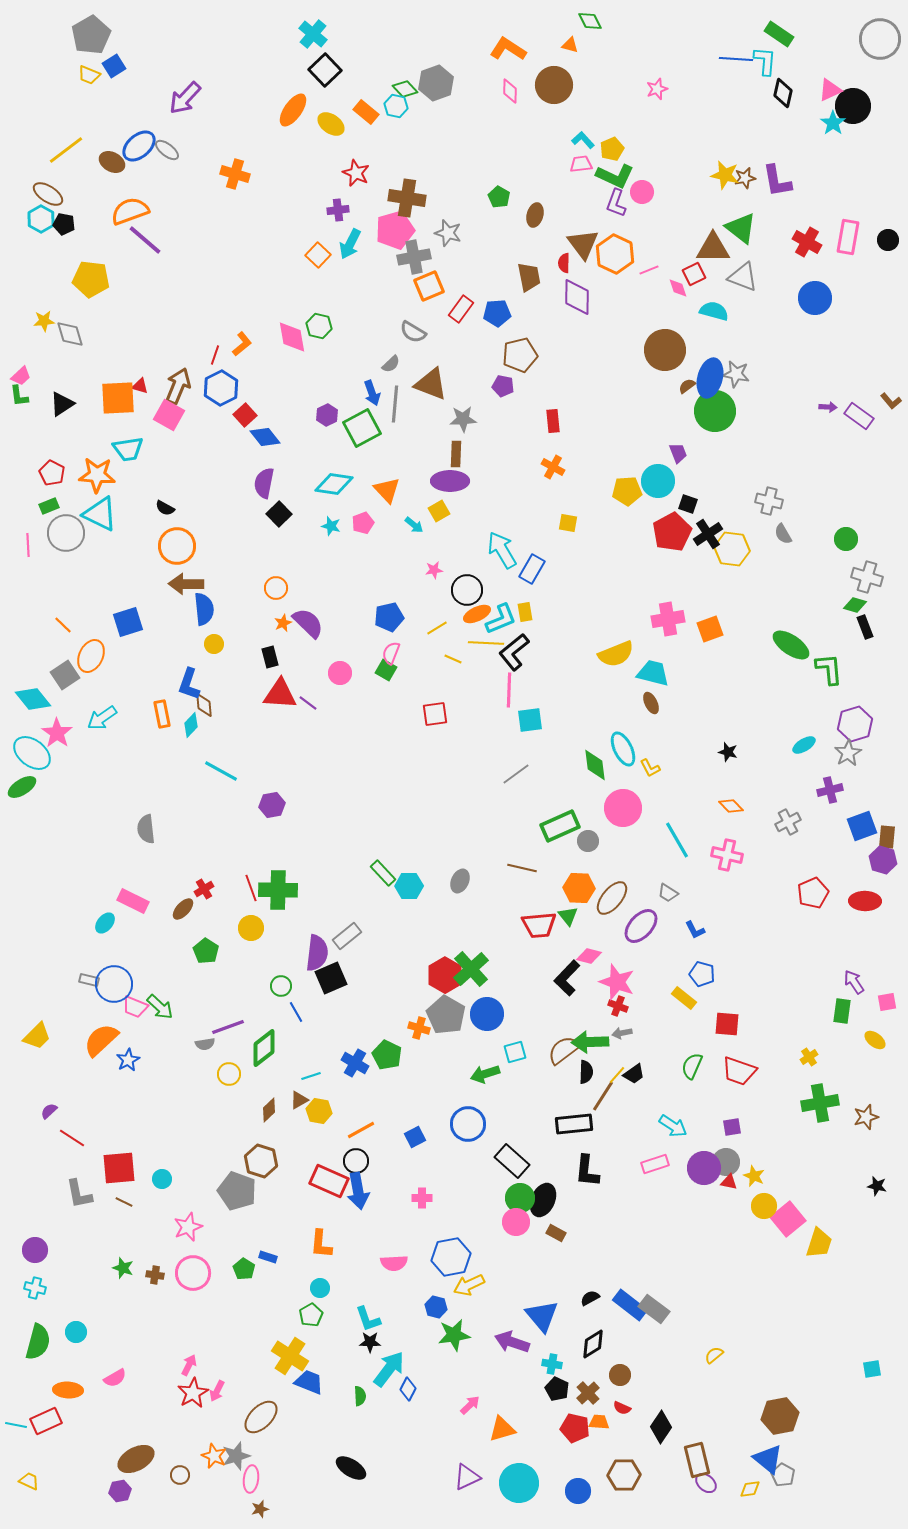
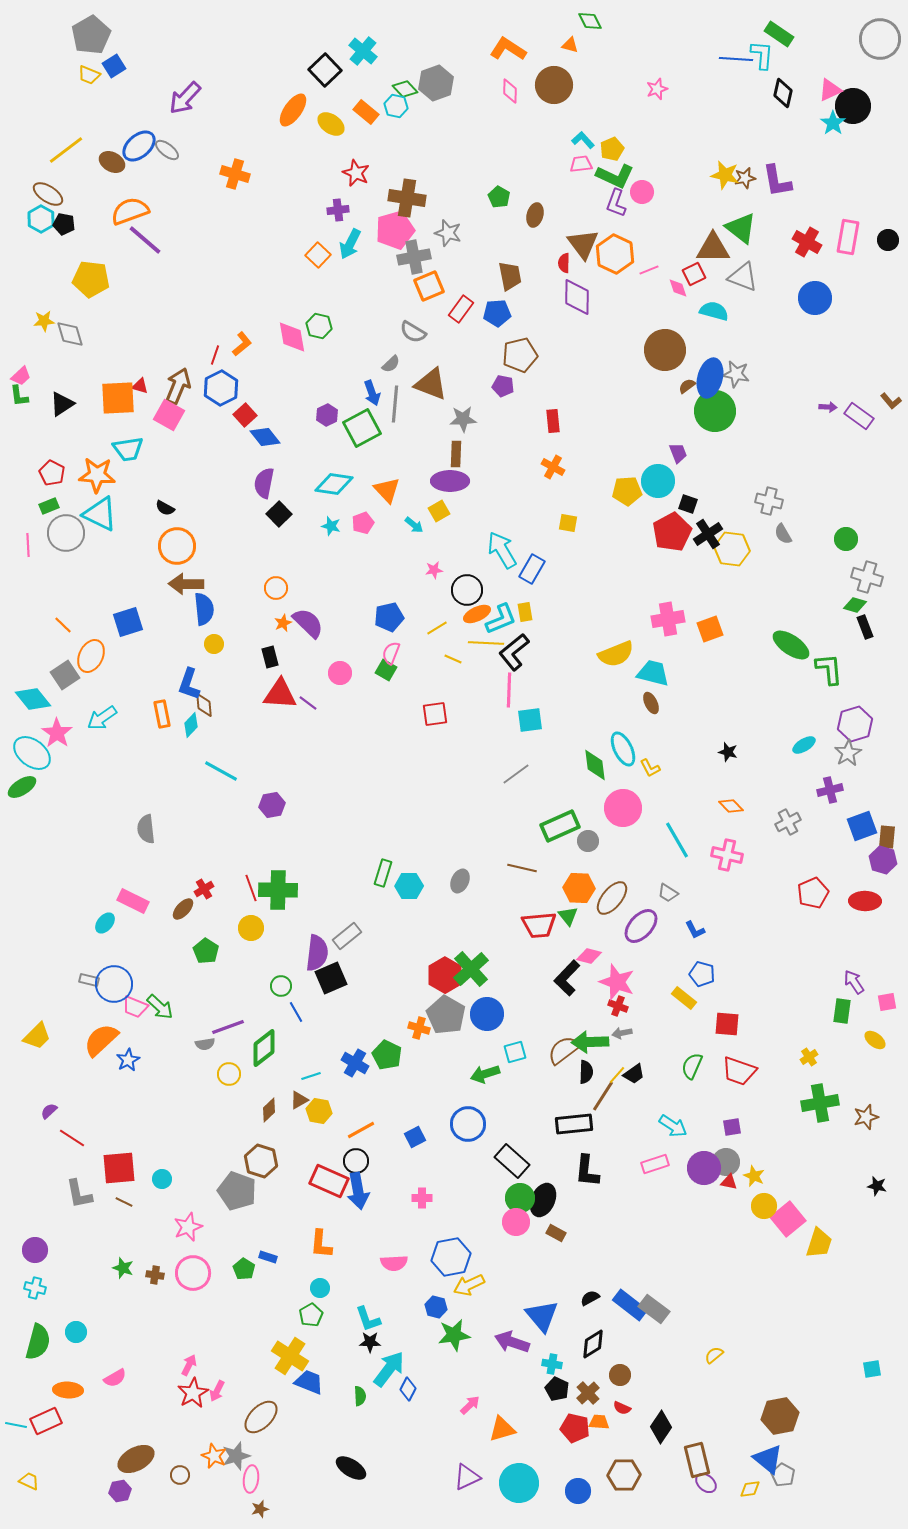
cyan cross at (313, 34): moved 50 px right, 17 px down
cyan L-shape at (765, 61): moved 3 px left, 6 px up
brown trapezoid at (529, 277): moved 19 px left, 1 px up
green rectangle at (383, 873): rotated 60 degrees clockwise
